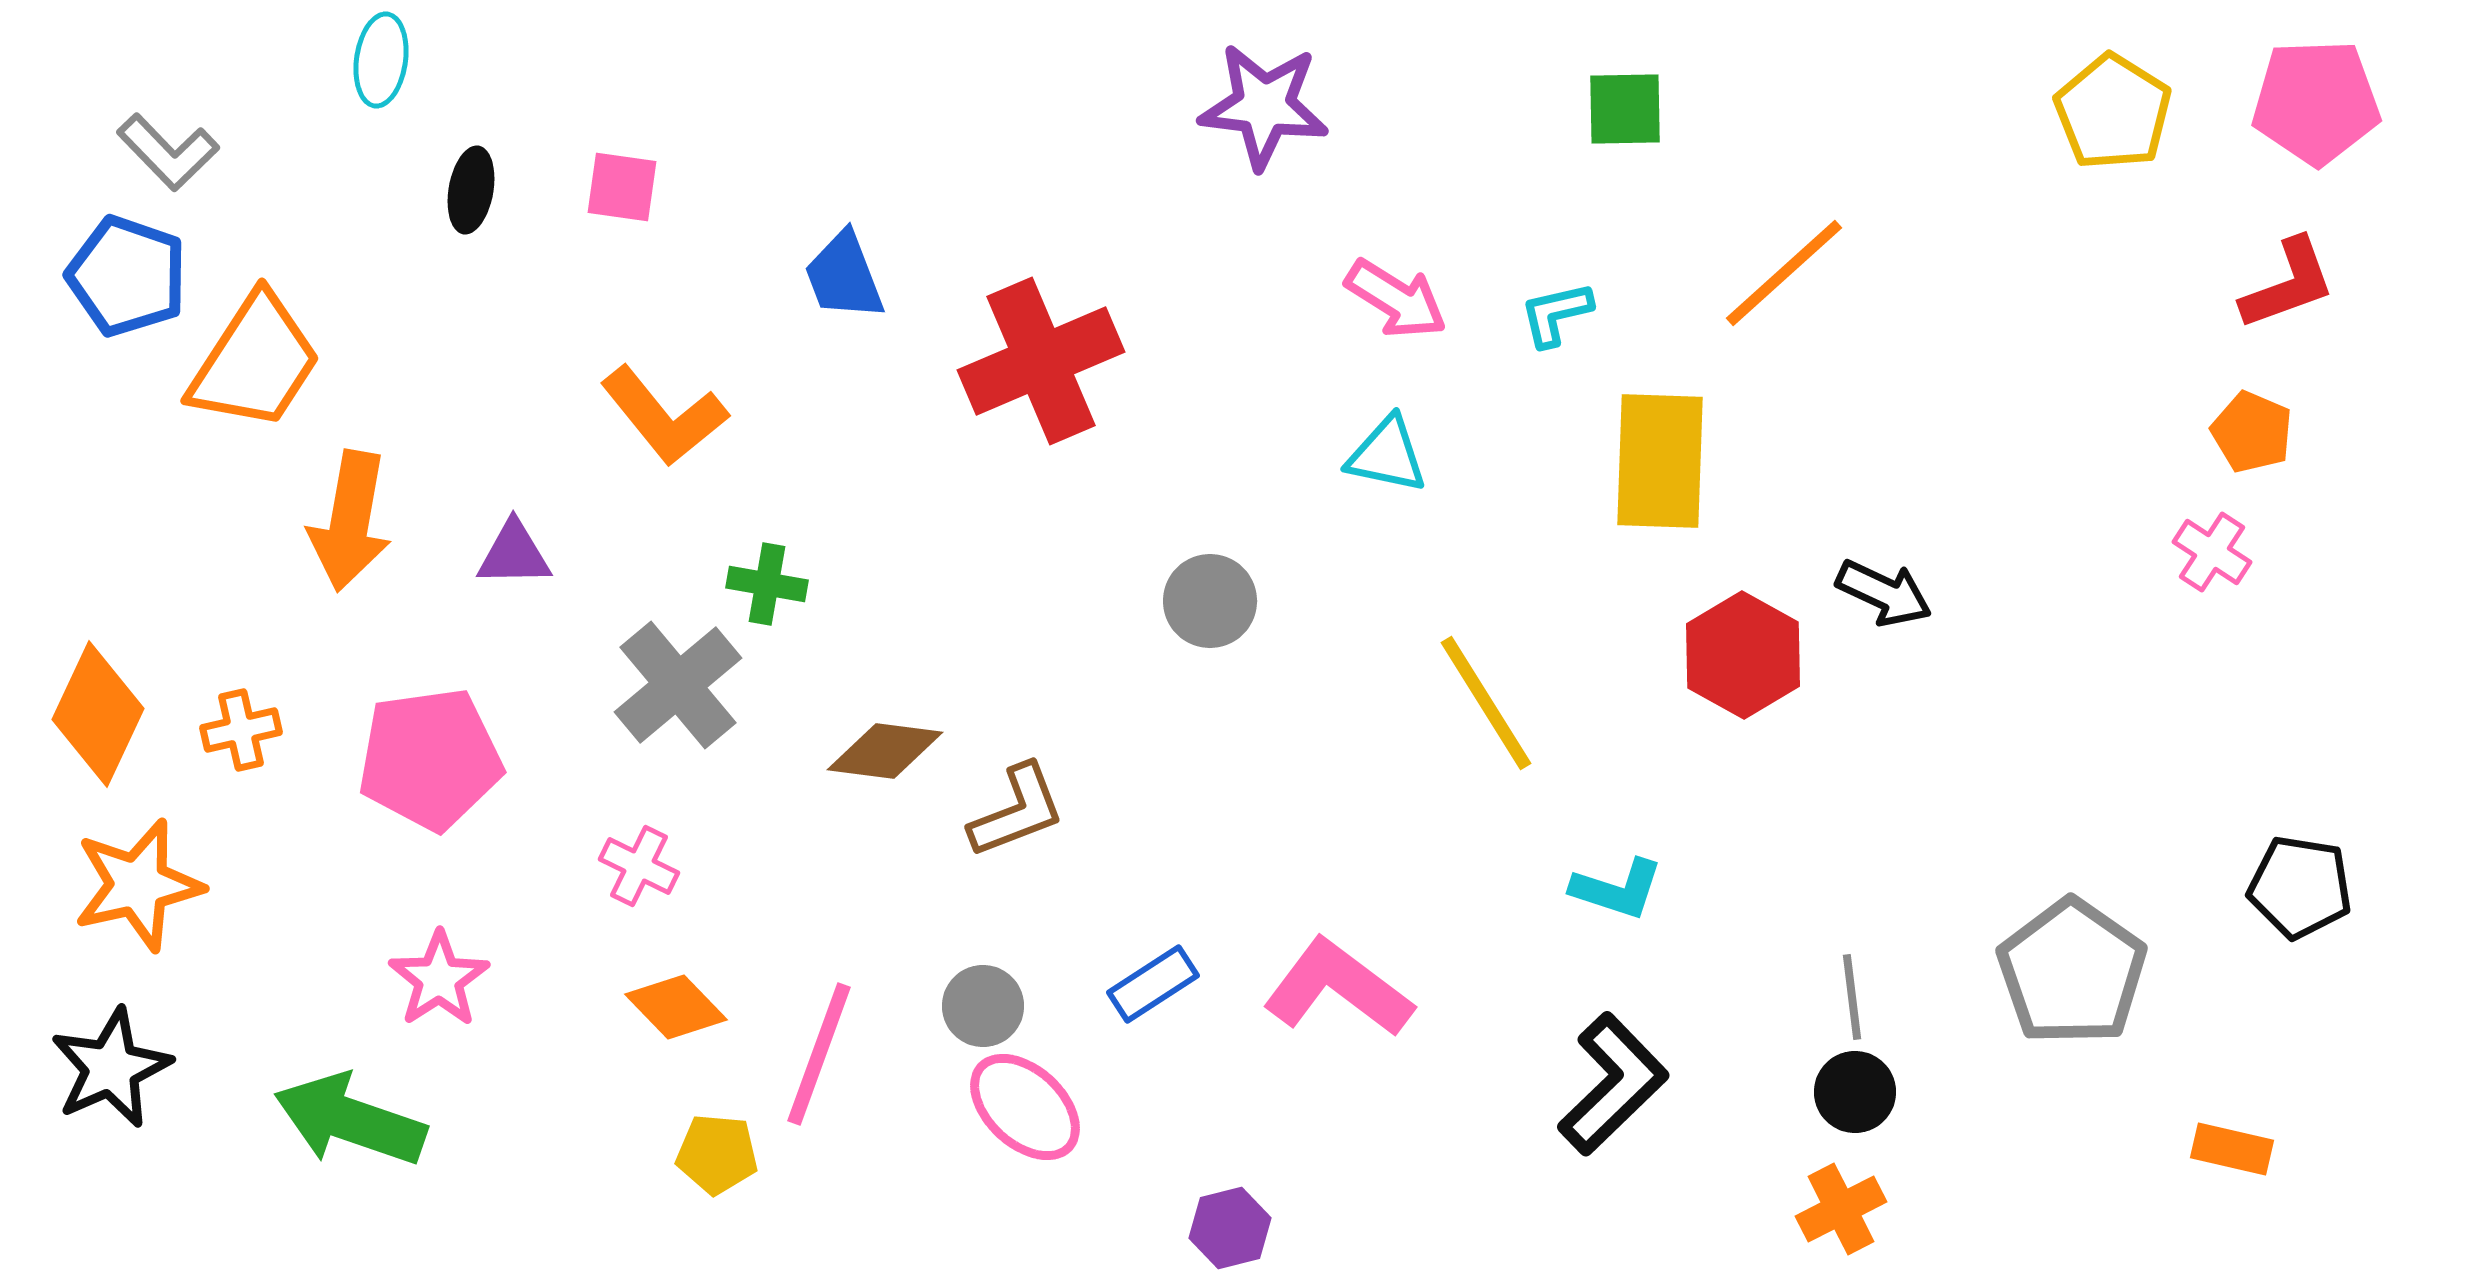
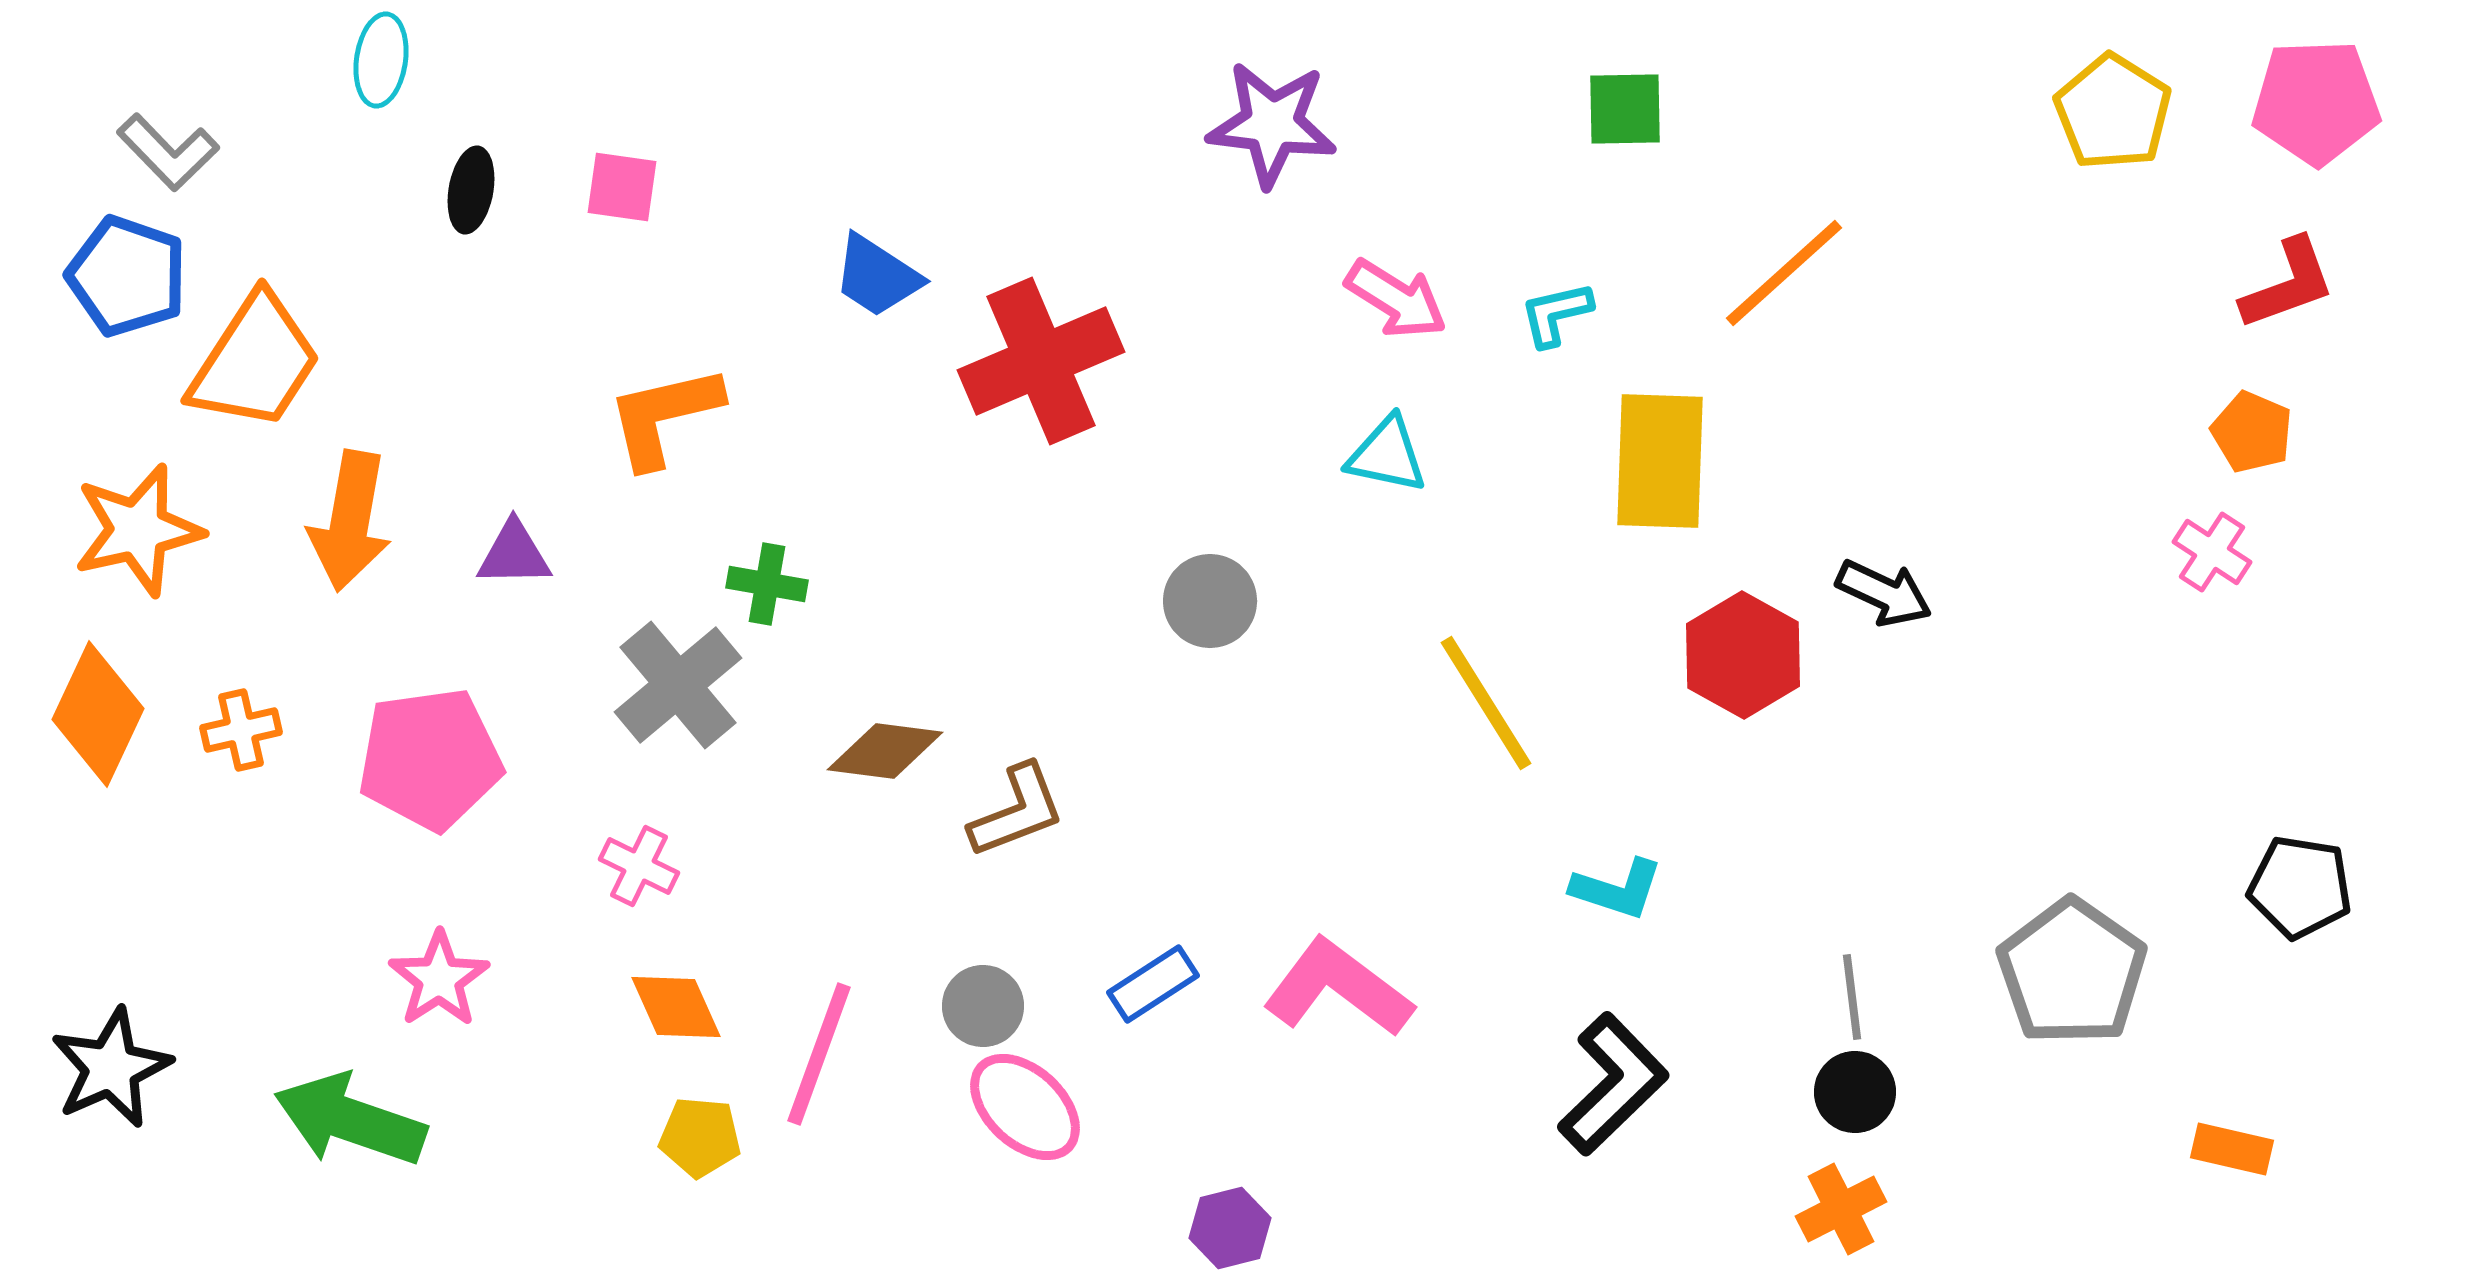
purple star at (1264, 106): moved 8 px right, 18 px down
blue trapezoid at (844, 276): moved 33 px right; rotated 36 degrees counterclockwise
orange L-shape at (664, 416): rotated 116 degrees clockwise
orange star at (138, 885): moved 355 px up
orange diamond at (676, 1007): rotated 20 degrees clockwise
yellow pentagon at (717, 1154): moved 17 px left, 17 px up
